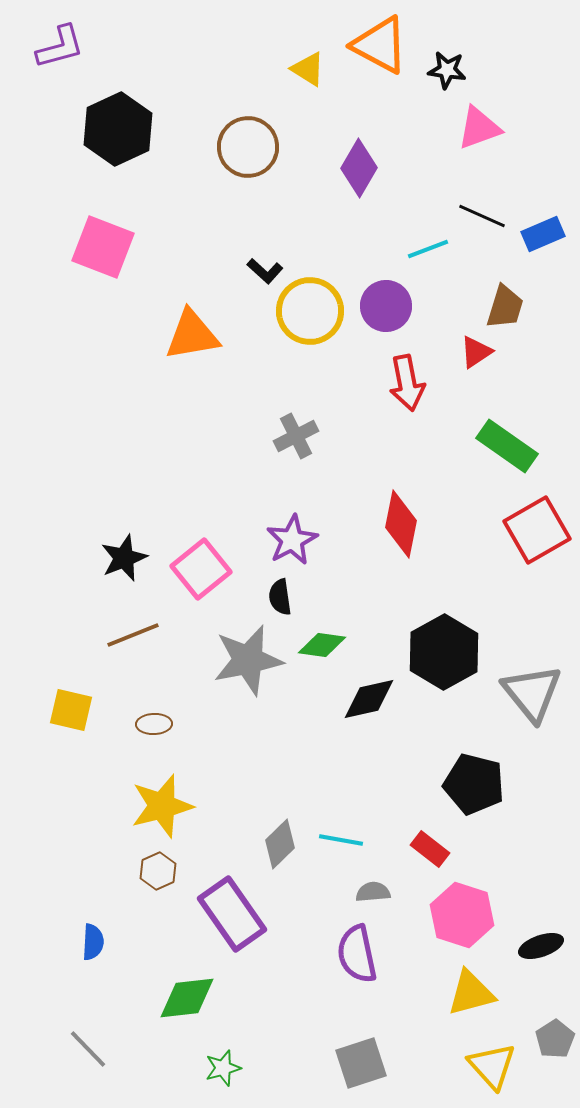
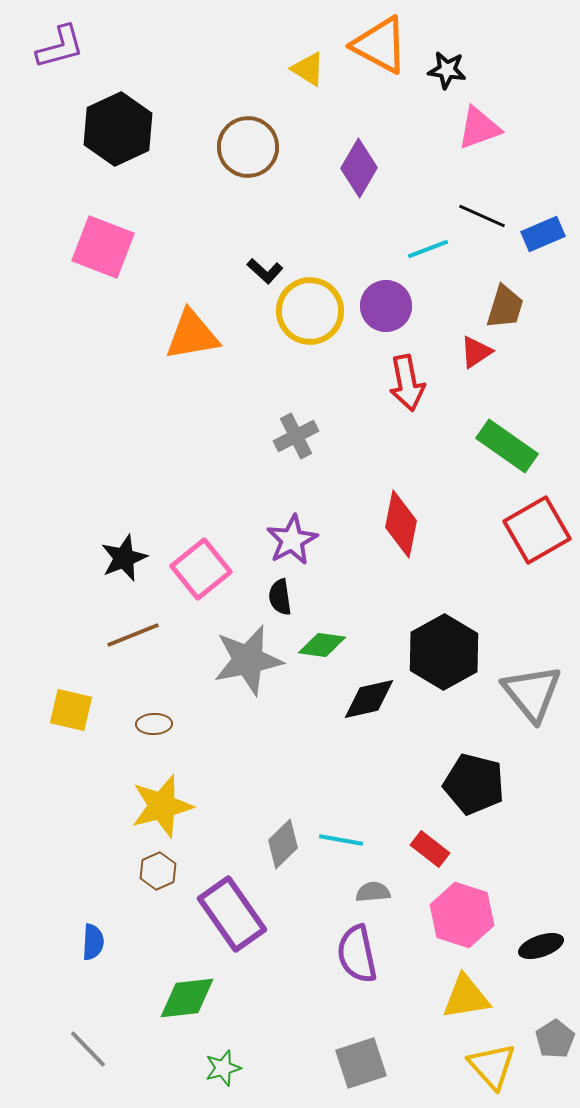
gray diamond at (280, 844): moved 3 px right
yellow triangle at (471, 993): moved 5 px left, 4 px down; rotated 6 degrees clockwise
